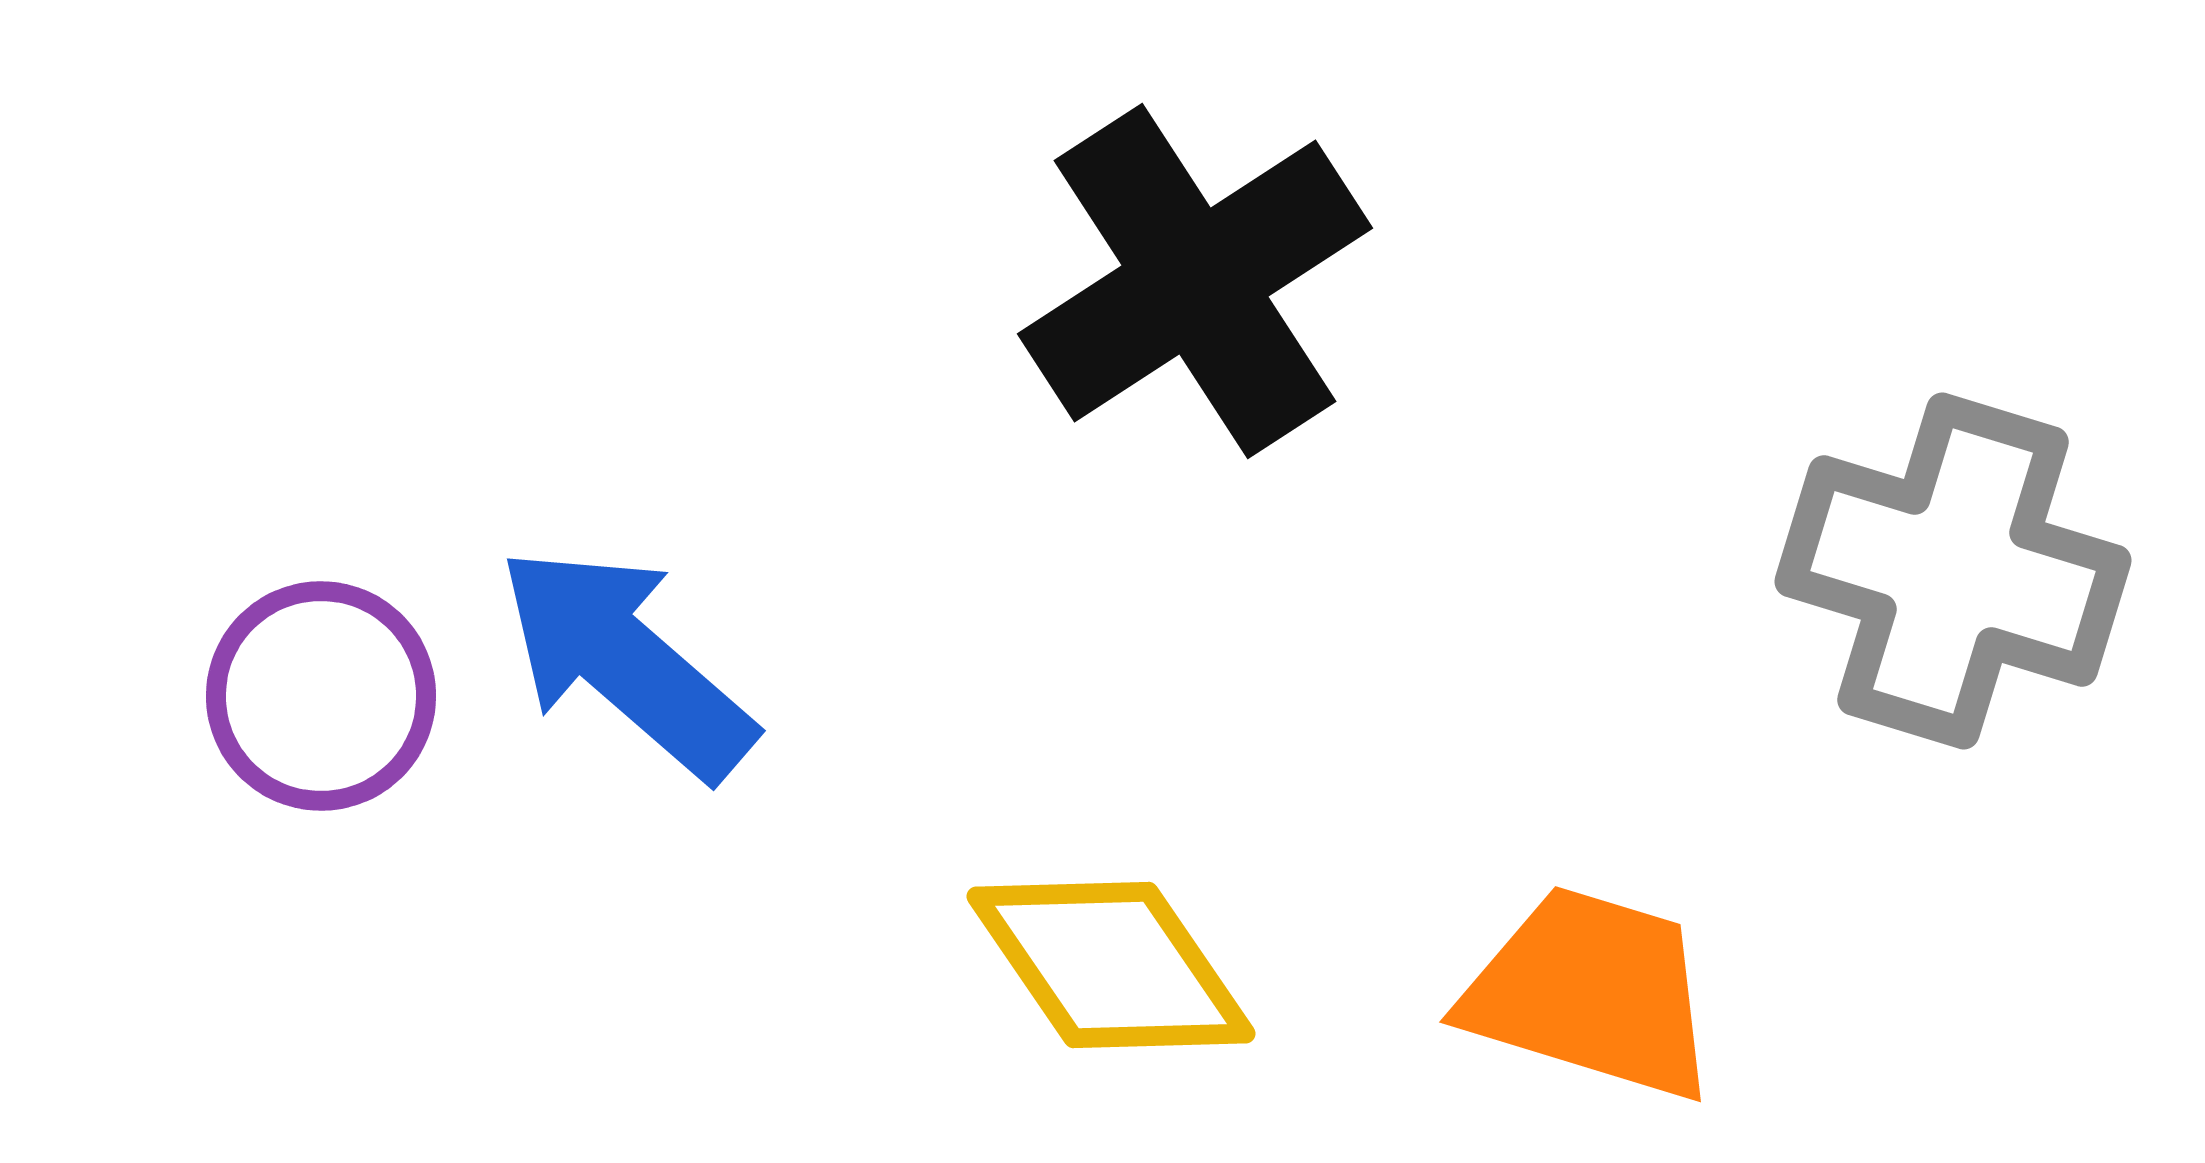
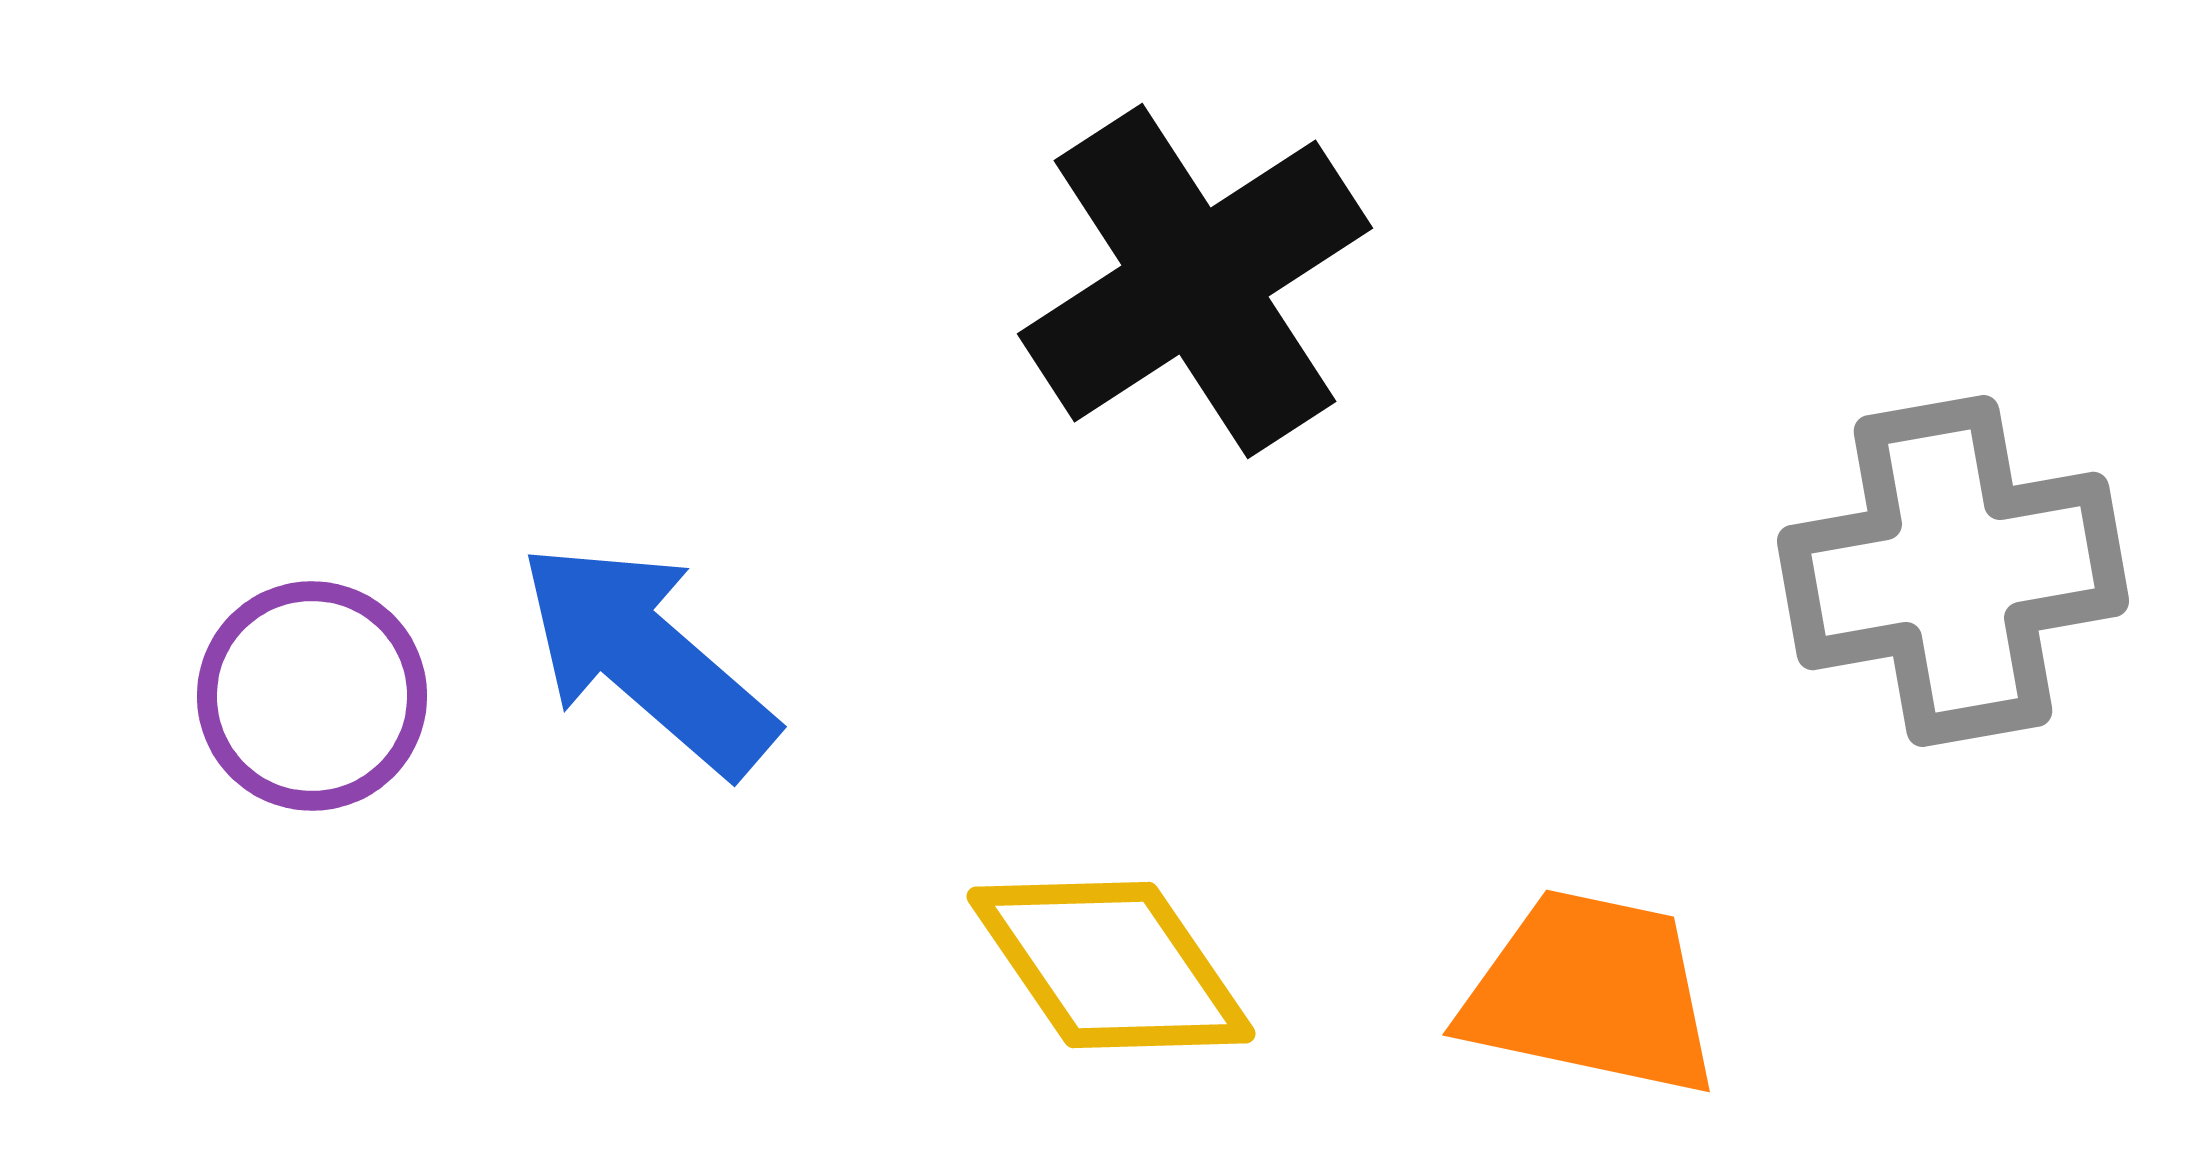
gray cross: rotated 27 degrees counterclockwise
blue arrow: moved 21 px right, 4 px up
purple circle: moved 9 px left
orange trapezoid: rotated 5 degrees counterclockwise
